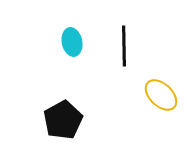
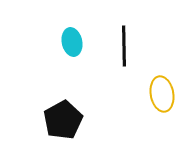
yellow ellipse: moved 1 px right, 1 px up; rotated 36 degrees clockwise
